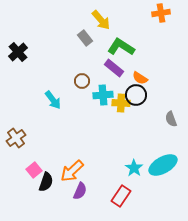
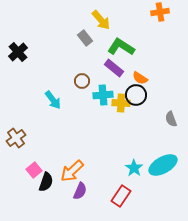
orange cross: moved 1 px left, 1 px up
